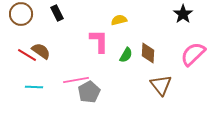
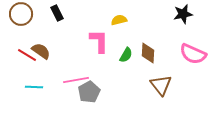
black star: rotated 24 degrees clockwise
pink semicircle: rotated 112 degrees counterclockwise
